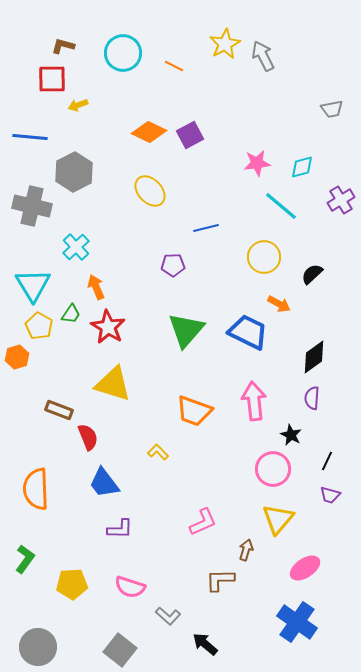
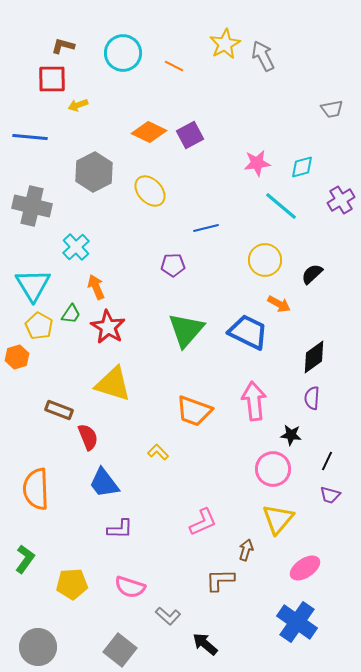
gray hexagon at (74, 172): moved 20 px right
yellow circle at (264, 257): moved 1 px right, 3 px down
black star at (291, 435): rotated 20 degrees counterclockwise
